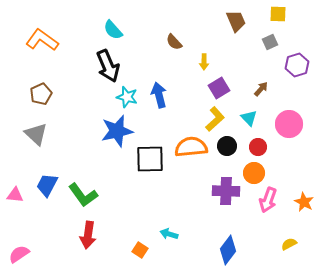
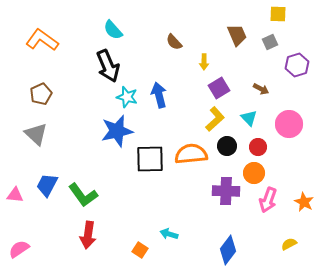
brown trapezoid: moved 1 px right, 14 px down
brown arrow: rotated 77 degrees clockwise
orange semicircle: moved 7 px down
pink semicircle: moved 5 px up
